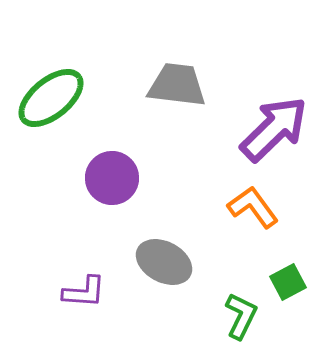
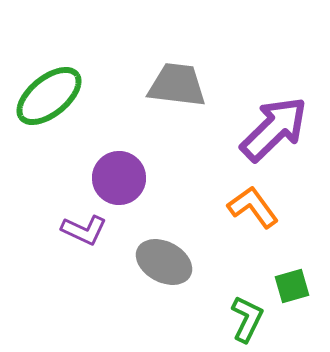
green ellipse: moved 2 px left, 2 px up
purple circle: moved 7 px right
green square: moved 4 px right, 4 px down; rotated 12 degrees clockwise
purple L-shape: moved 62 px up; rotated 21 degrees clockwise
green L-shape: moved 6 px right, 3 px down
